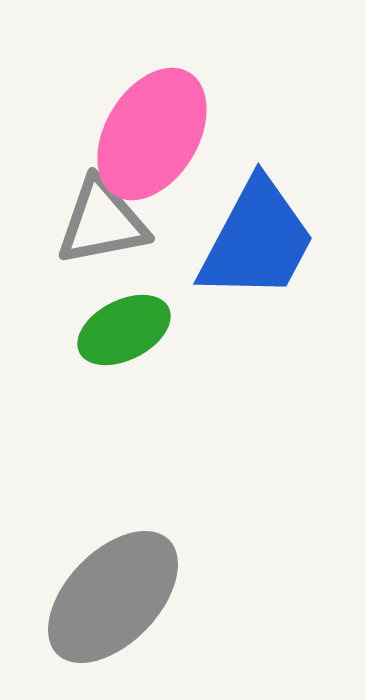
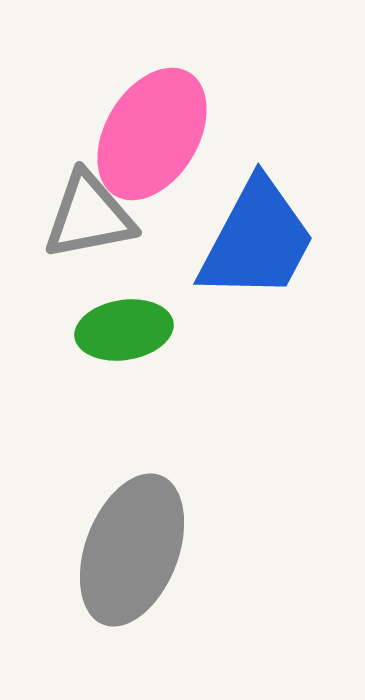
gray triangle: moved 13 px left, 6 px up
green ellipse: rotated 18 degrees clockwise
gray ellipse: moved 19 px right, 47 px up; rotated 23 degrees counterclockwise
